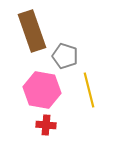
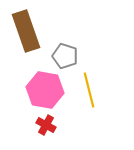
brown rectangle: moved 6 px left
pink hexagon: moved 3 px right
red cross: rotated 24 degrees clockwise
